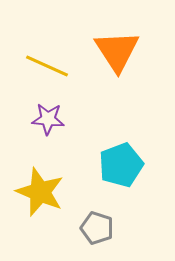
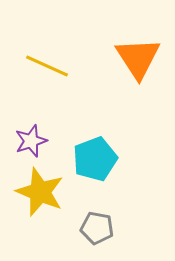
orange triangle: moved 21 px right, 7 px down
purple star: moved 17 px left, 22 px down; rotated 24 degrees counterclockwise
cyan pentagon: moved 26 px left, 6 px up
gray pentagon: rotated 8 degrees counterclockwise
